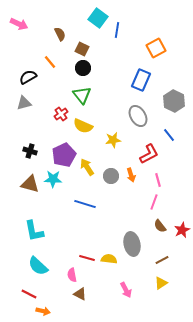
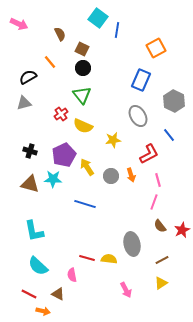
brown triangle at (80, 294): moved 22 px left
